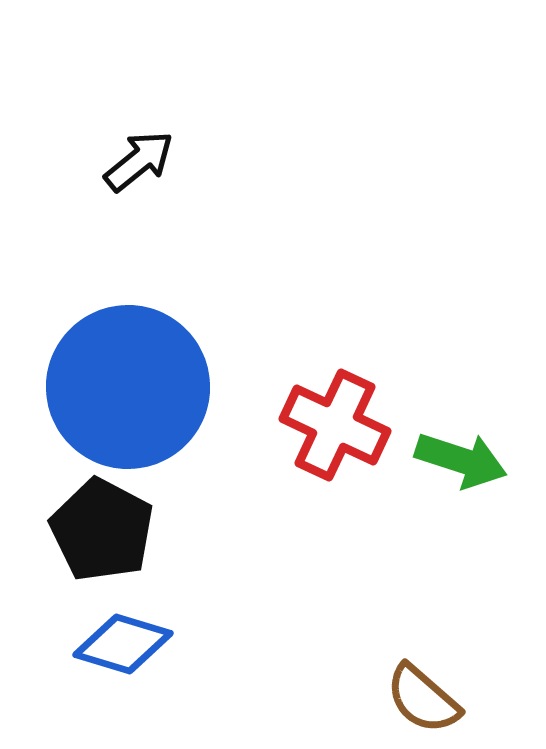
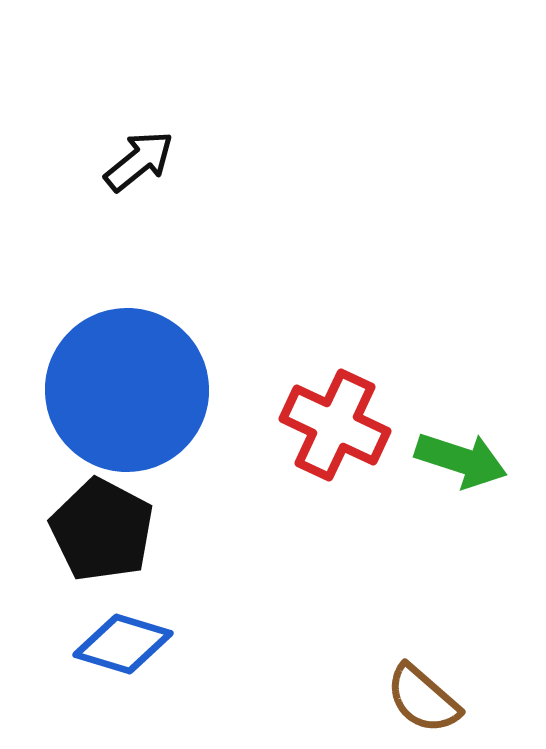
blue circle: moved 1 px left, 3 px down
